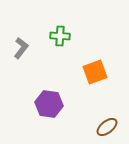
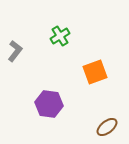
green cross: rotated 36 degrees counterclockwise
gray L-shape: moved 6 px left, 3 px down
